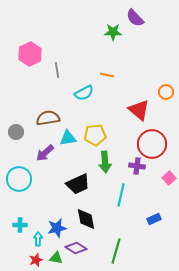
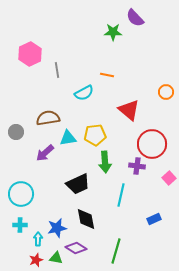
red triangle: moved 10 px left
cyan circle: moved 2 px right, 15 px down
